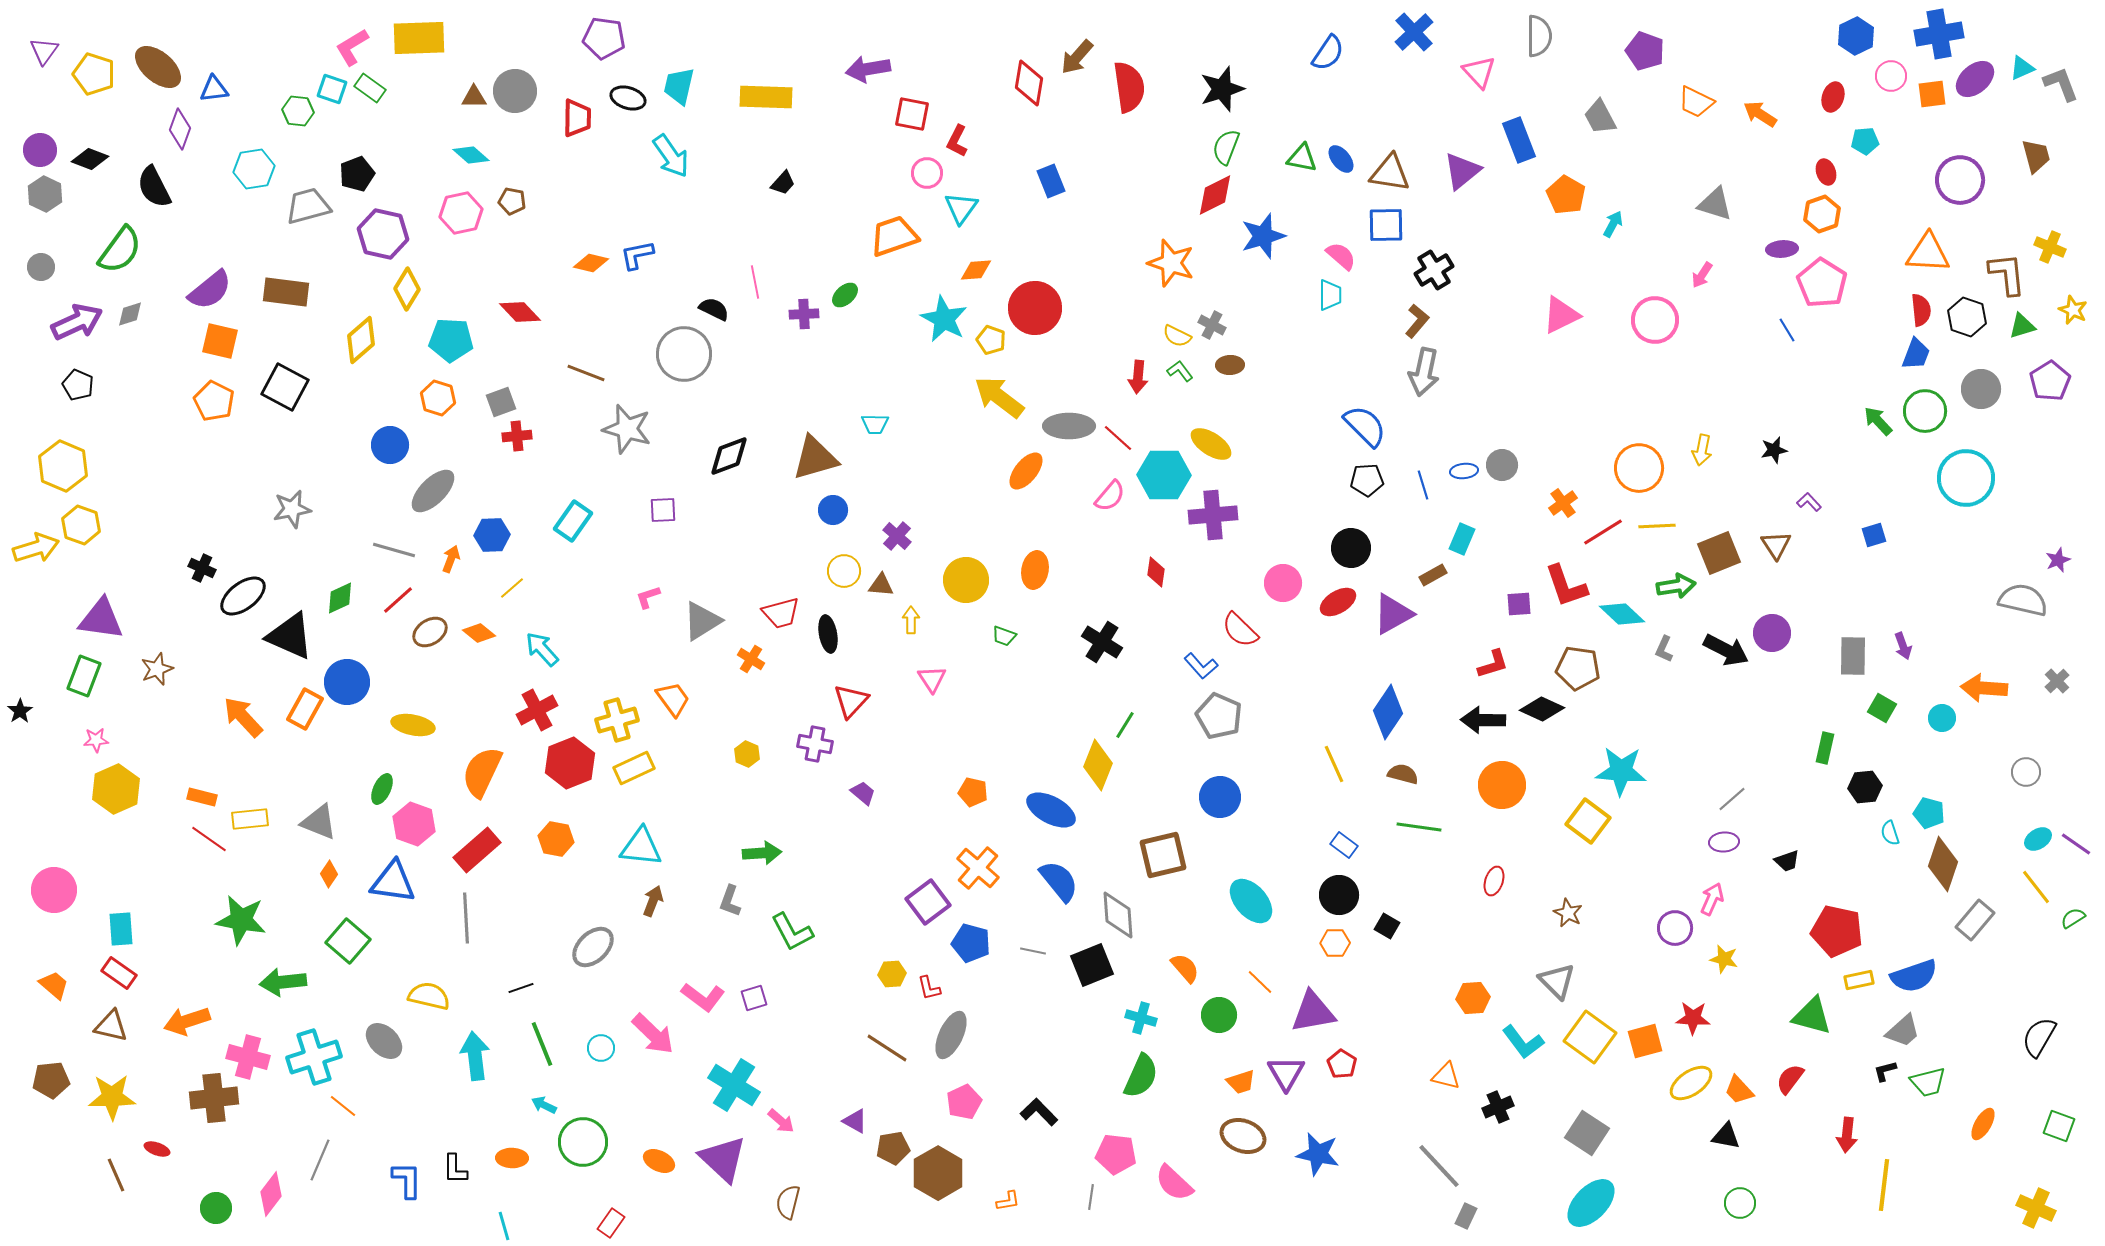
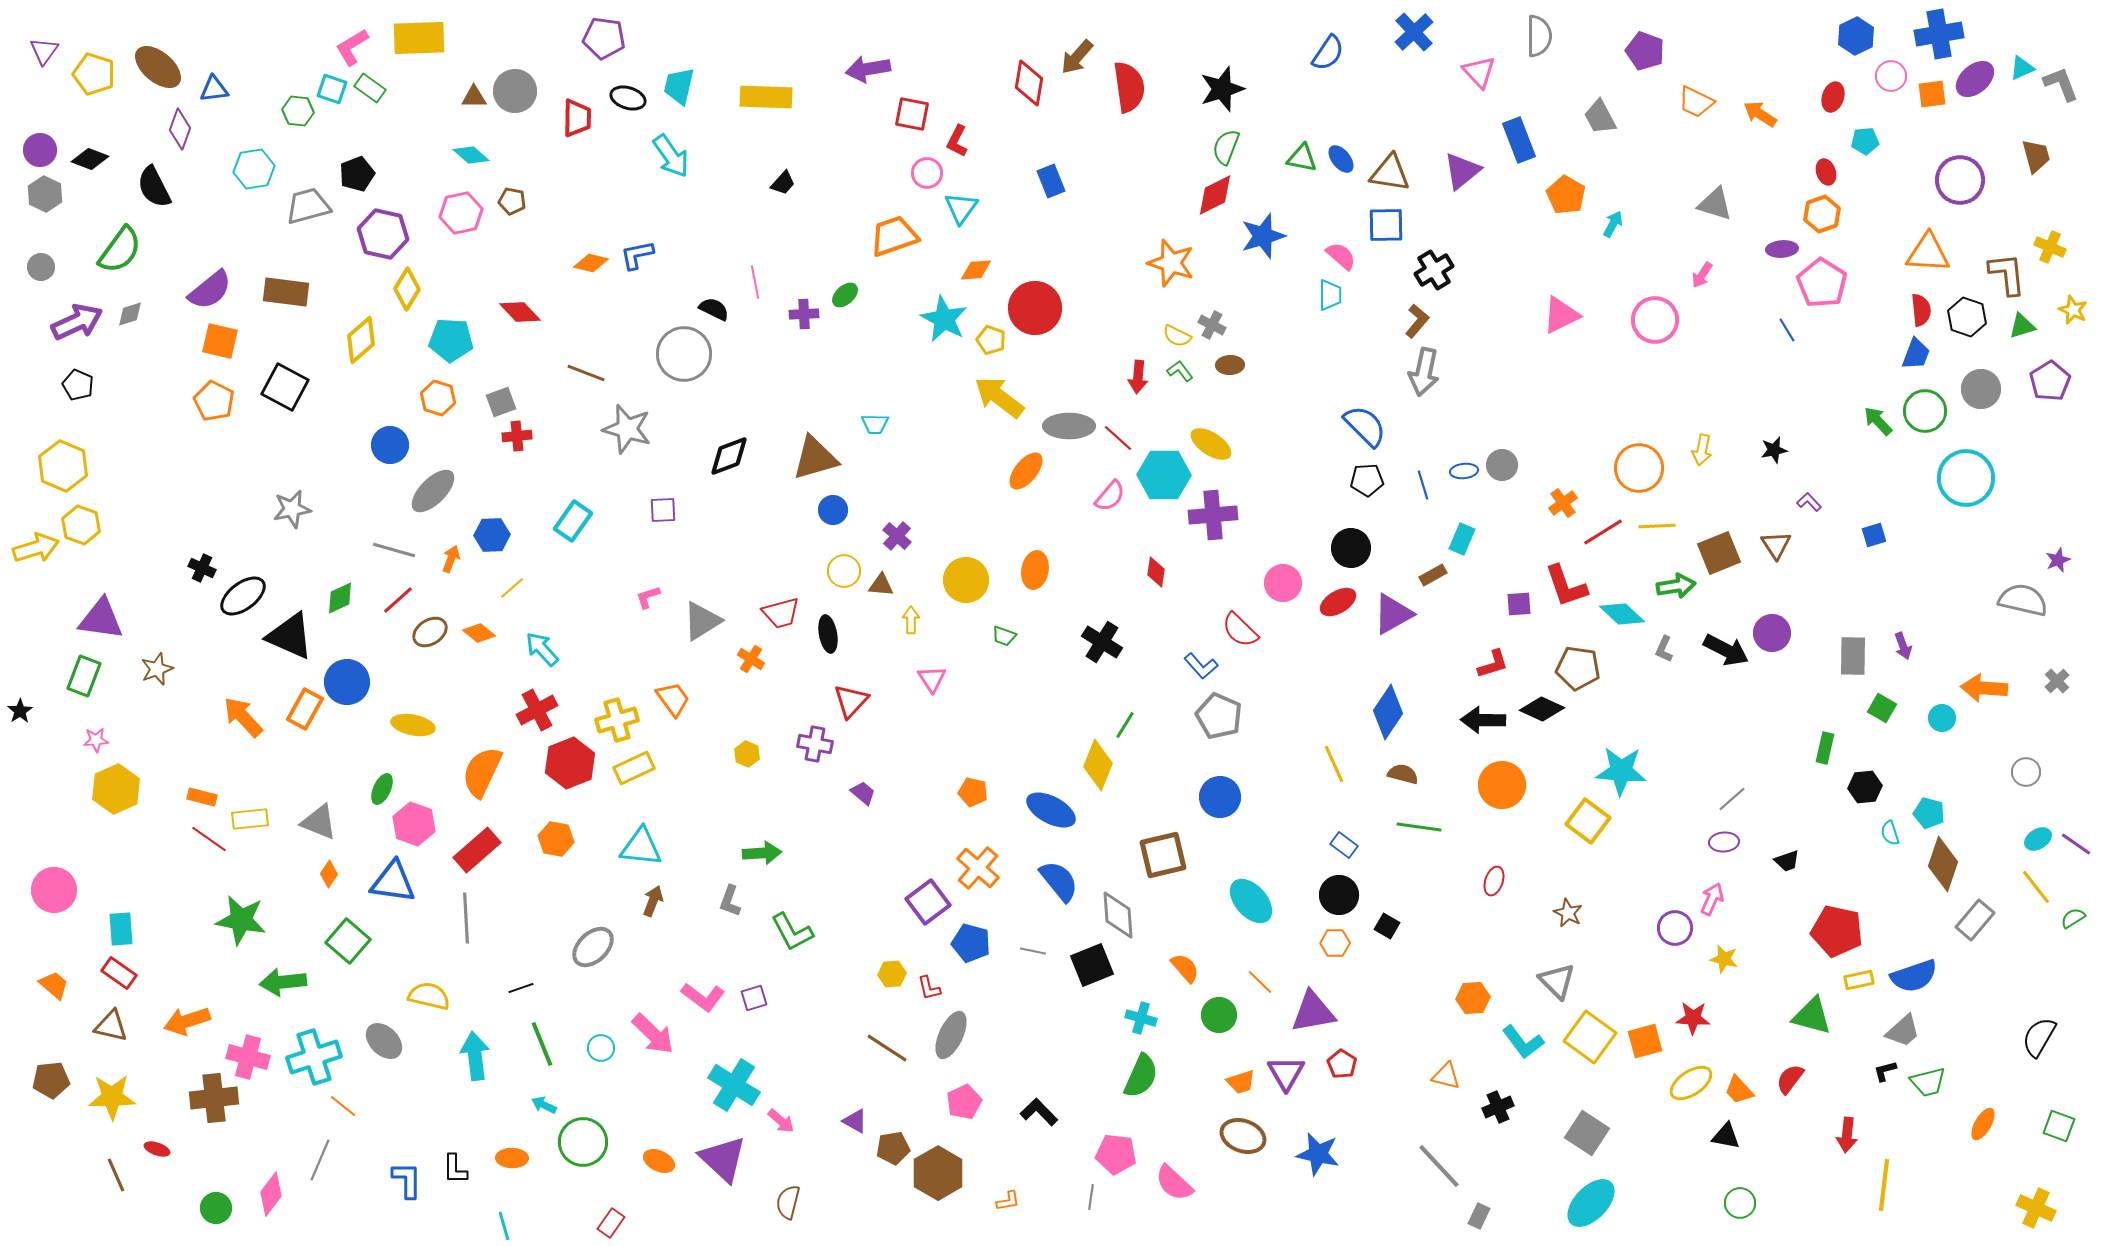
gray rectangle at (1466, 1216): moved 13 px right
